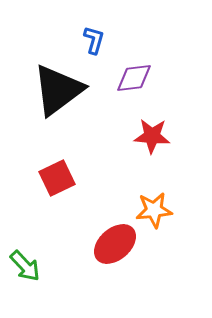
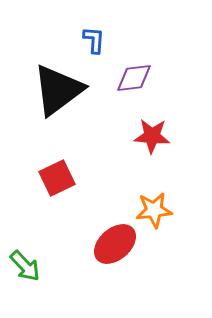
blue L-shape: rotated 12 degrees counterclockwise
